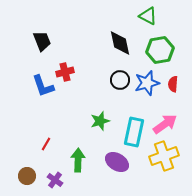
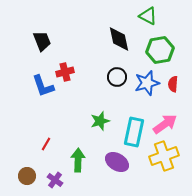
black diamond: moved 1 px left, 4 px up
black circle: moved 3 px left, 3 px up
